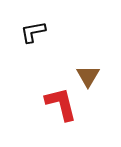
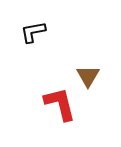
red L-shape: moved 1 px left
